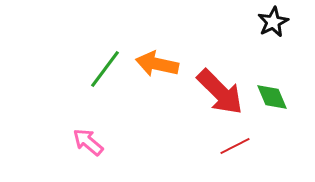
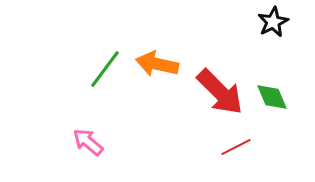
red line: moved 1 px right, 1 px down
